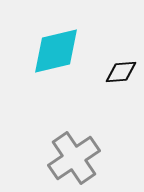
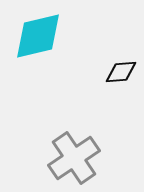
cyan diamond: moved 18 px left, 15 px up
